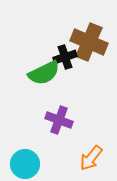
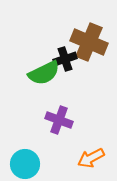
black cross: moved 2 px down
orange arrow: rotated 24 degrees clockwise
